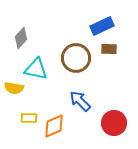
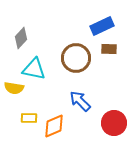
cyan triangle: moved 2 px left
